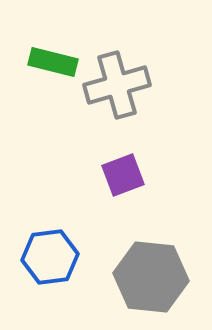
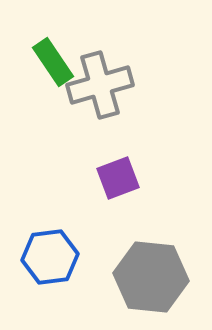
green rectangle: rotated 42 degrees clockwise
gray cross: moved 17 px left
purple square: moved 5 px left, 3 px down
